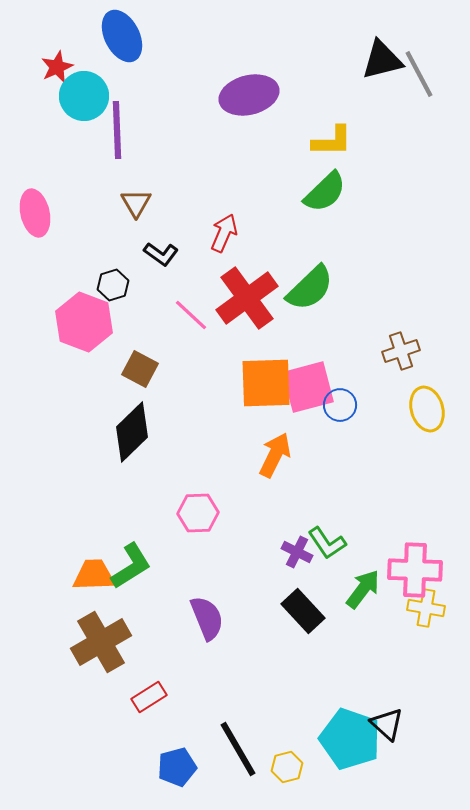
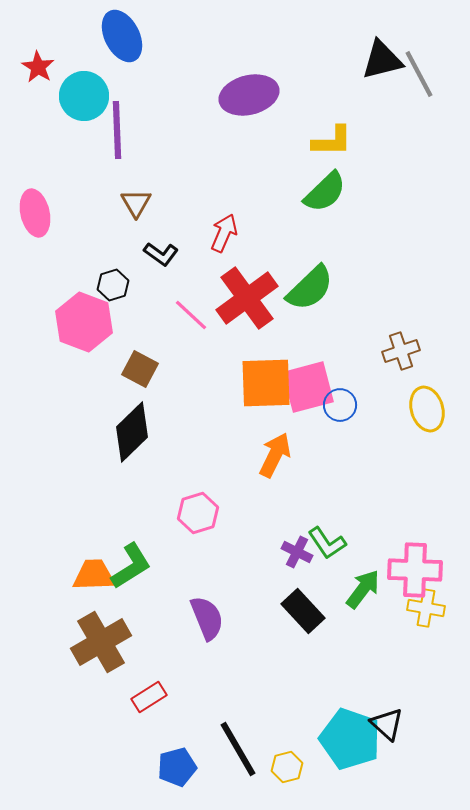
red star at (57, 67): moved 19 px left; rotated 16 degrees counterclockwise
pink hexagon at (198, 513): rotated 15 degrees counterclockwise
